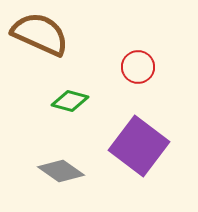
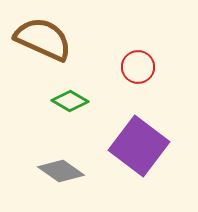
brown semicircle: moved 3 px right, 5 px down
green diamond: rotated 15 degrees clockwise
